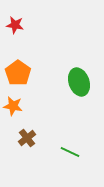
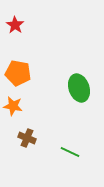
red star: rotated 24 degrees clockwise
orange pentagon: rotated 25 degrees counterclockwise
green ellipse: moved 6 px down
brown cross: rotated 30 degrees counterclockwise
